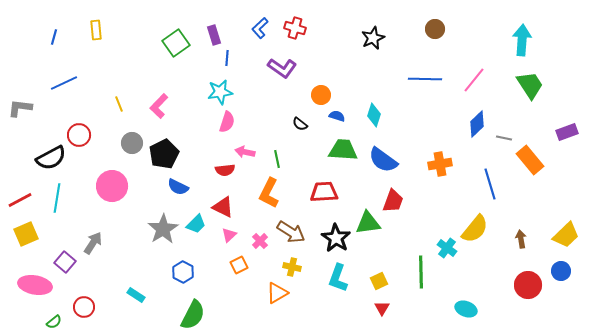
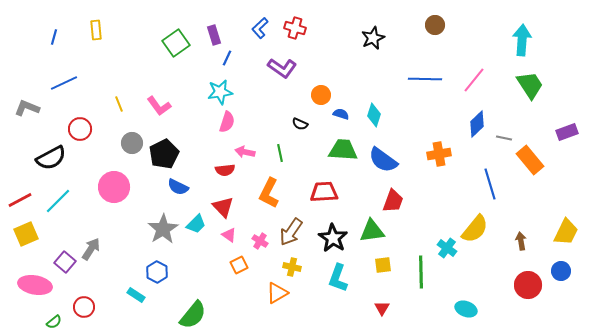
brown circle at (435, 29): moved 4 px up
blue line at (227, 58): rotated 21 degrees clockwise
pink L-shape at (159, 106): rotated 80 degrees counterclockwise
gray L-shape at (20, 108): moved 7 px right; rotated 15 degrees clockwise
blue semicircle at (337, 116): moved 4 px right, 2 px up
black semicircle at (300, 124): rotated 14 degrees counterclockwise
red circle at (79, 135): moved 1 px right, 6 px up
green line at (277, 159): moved 3 px right, 6 px up
orange cross at (440, 164): moved 1 px left, 10 px up
pink circle at (112, 186): moved 2 px right, 1 px down
cyan line at (57, 198): moved 1 px right, 3 px down; rotated 36 degrees clockwise
red triangle at (223, 207): rotated 20 degrees clockwise
green triangle at (368, 223): moved 4 px right, 8 px down
brown arrow at (291, 232): rotated 92 degrees clockwise
pink triangle at (229, 235): rotated 42 degrees counterclockwise
yellow trapezoid at (566, 235): moved 3 px up; rotated 20 degrees counterclockwise
black star at (336, 238): moved 3 px left
brown arrow at (521, 239): moved 2 px down
pink cross at (260, 241): rotated 14 degrees counterclockwise
gray arrow at (93, 243): moved 2 px left, 6 px down
blue hexagon at (183, 272): moved 26 px left
yellow square at (379, 281): moved 4 px right, 16 px up; rotated 18 degrees clockwise
green semicircle at (193, 315): rotated 12 degrees clockwise
